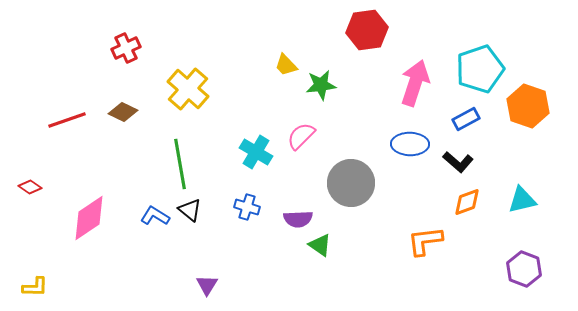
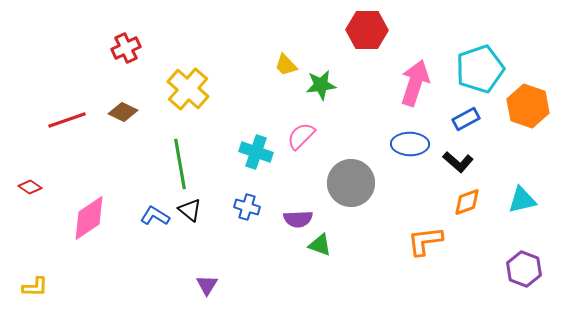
red hexagon: rotated 9 degrees clockwise
cyan cross: rotated 12 degrees counterclockwise
green triangle: rotated 15 degrees counterclockwise
